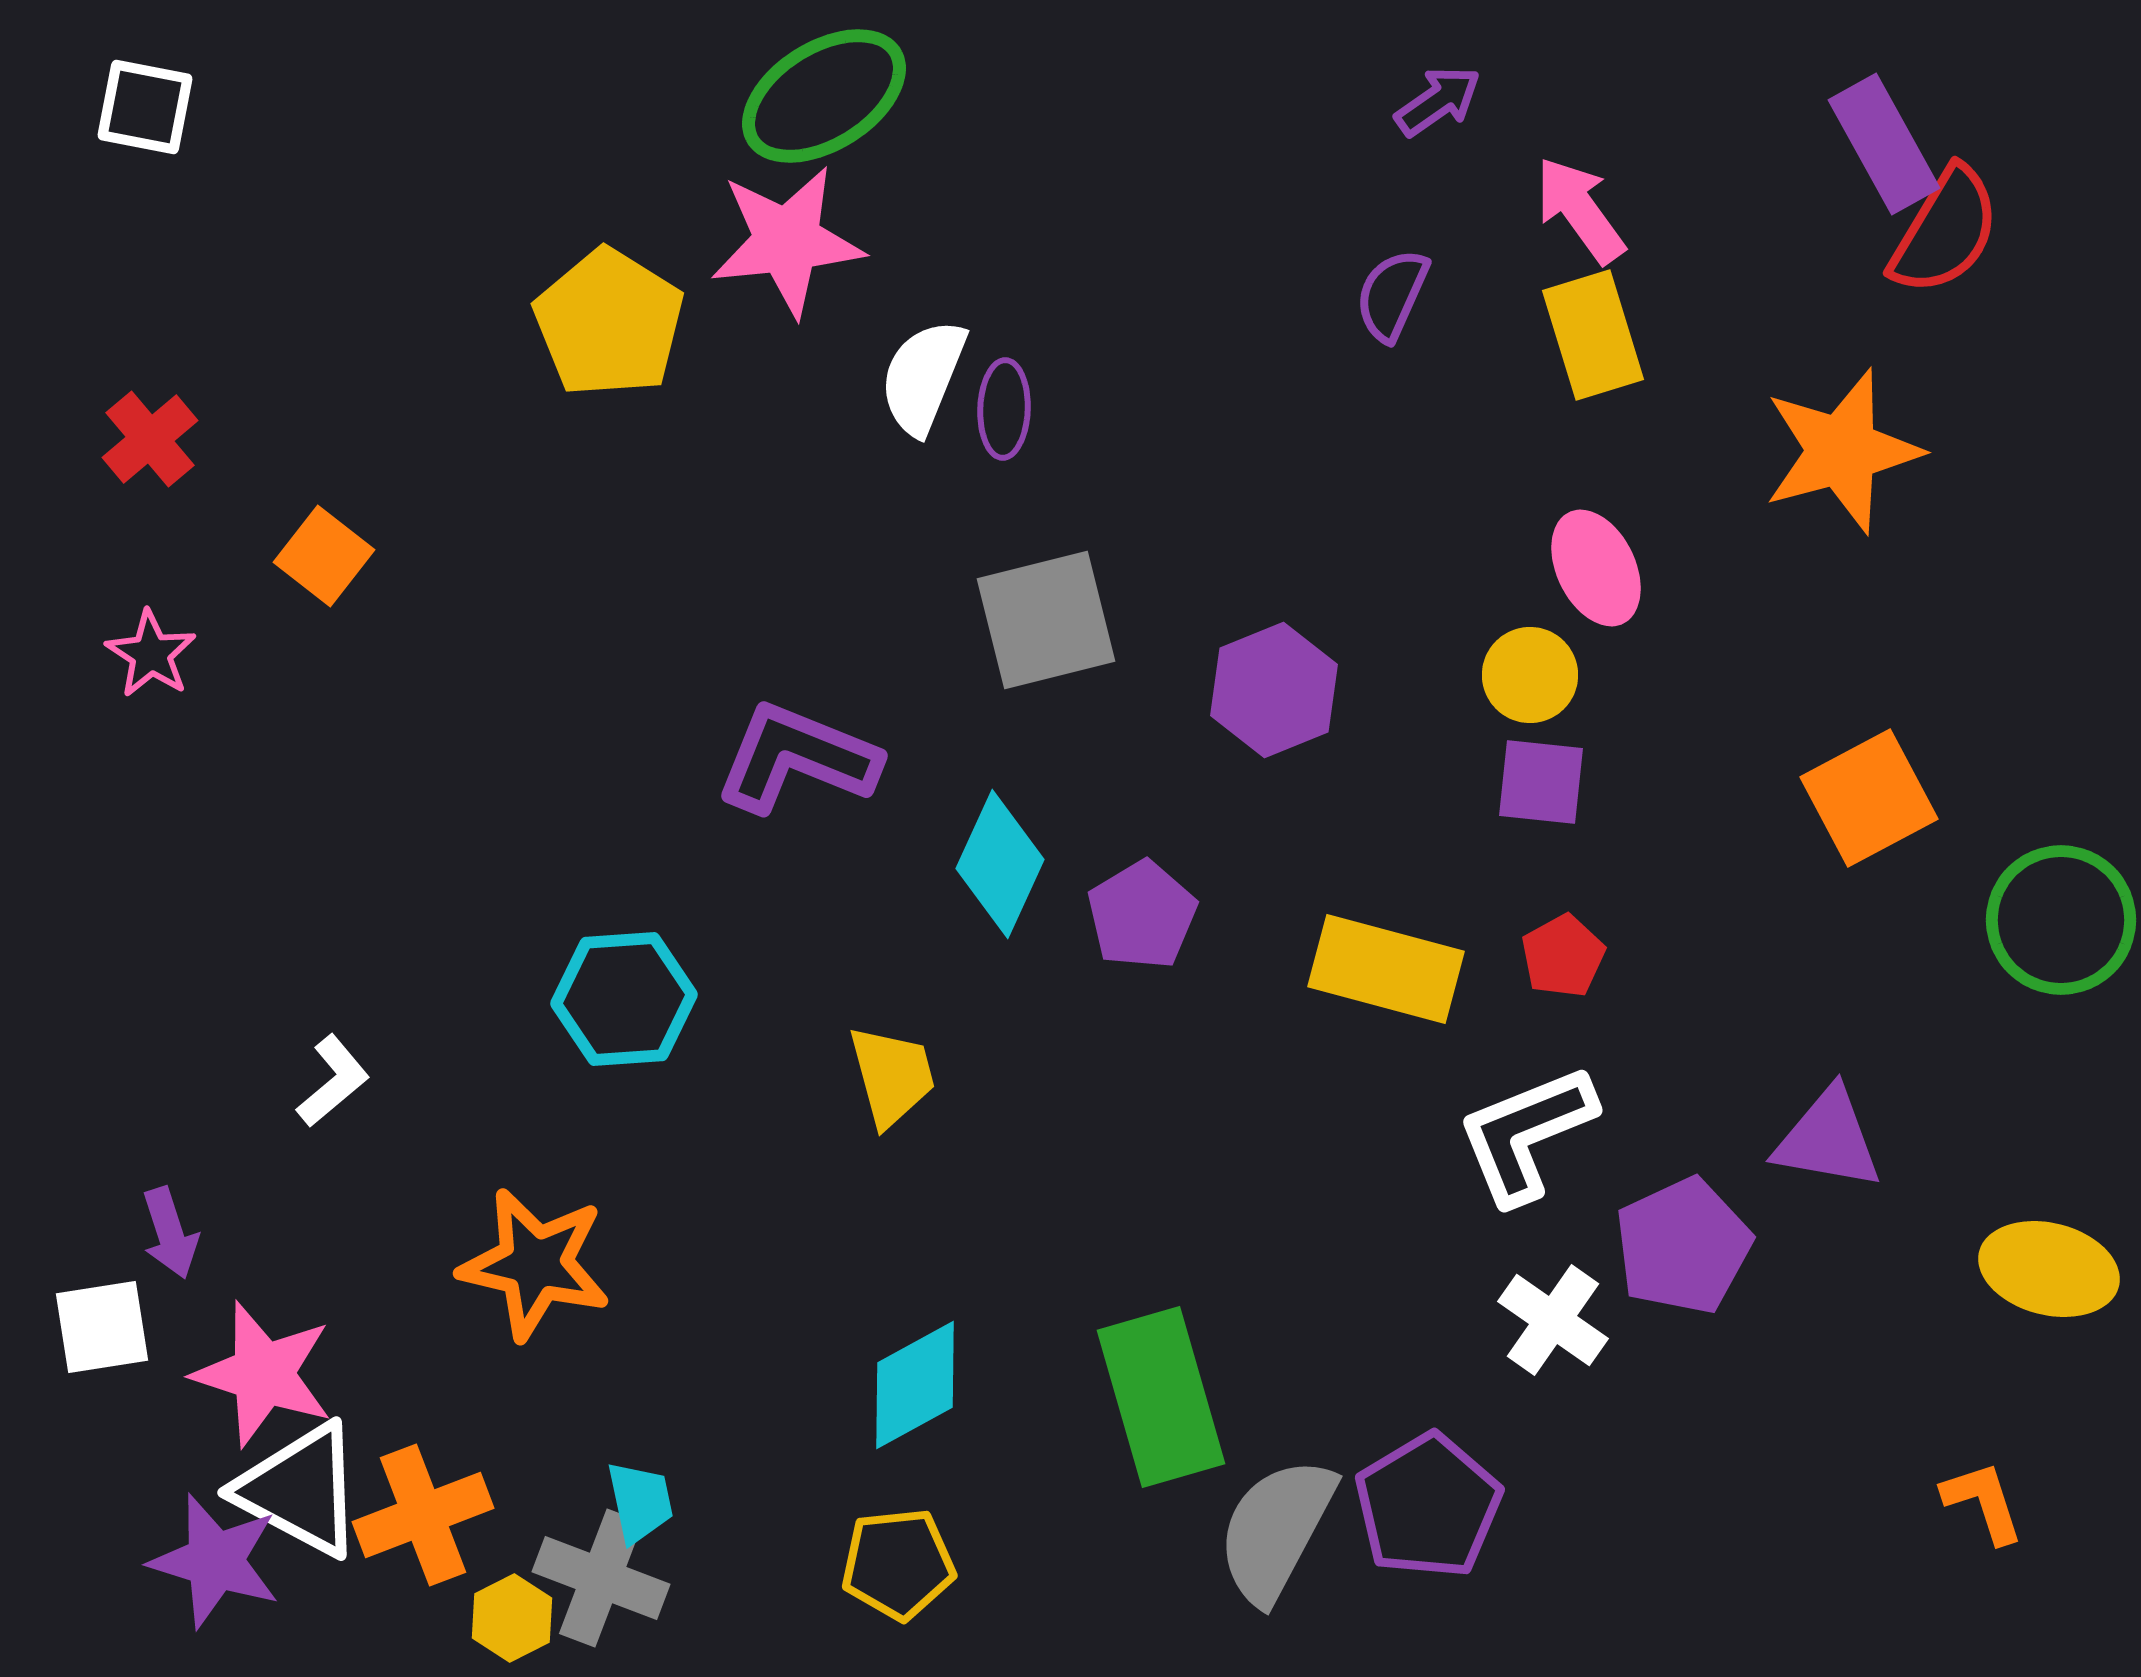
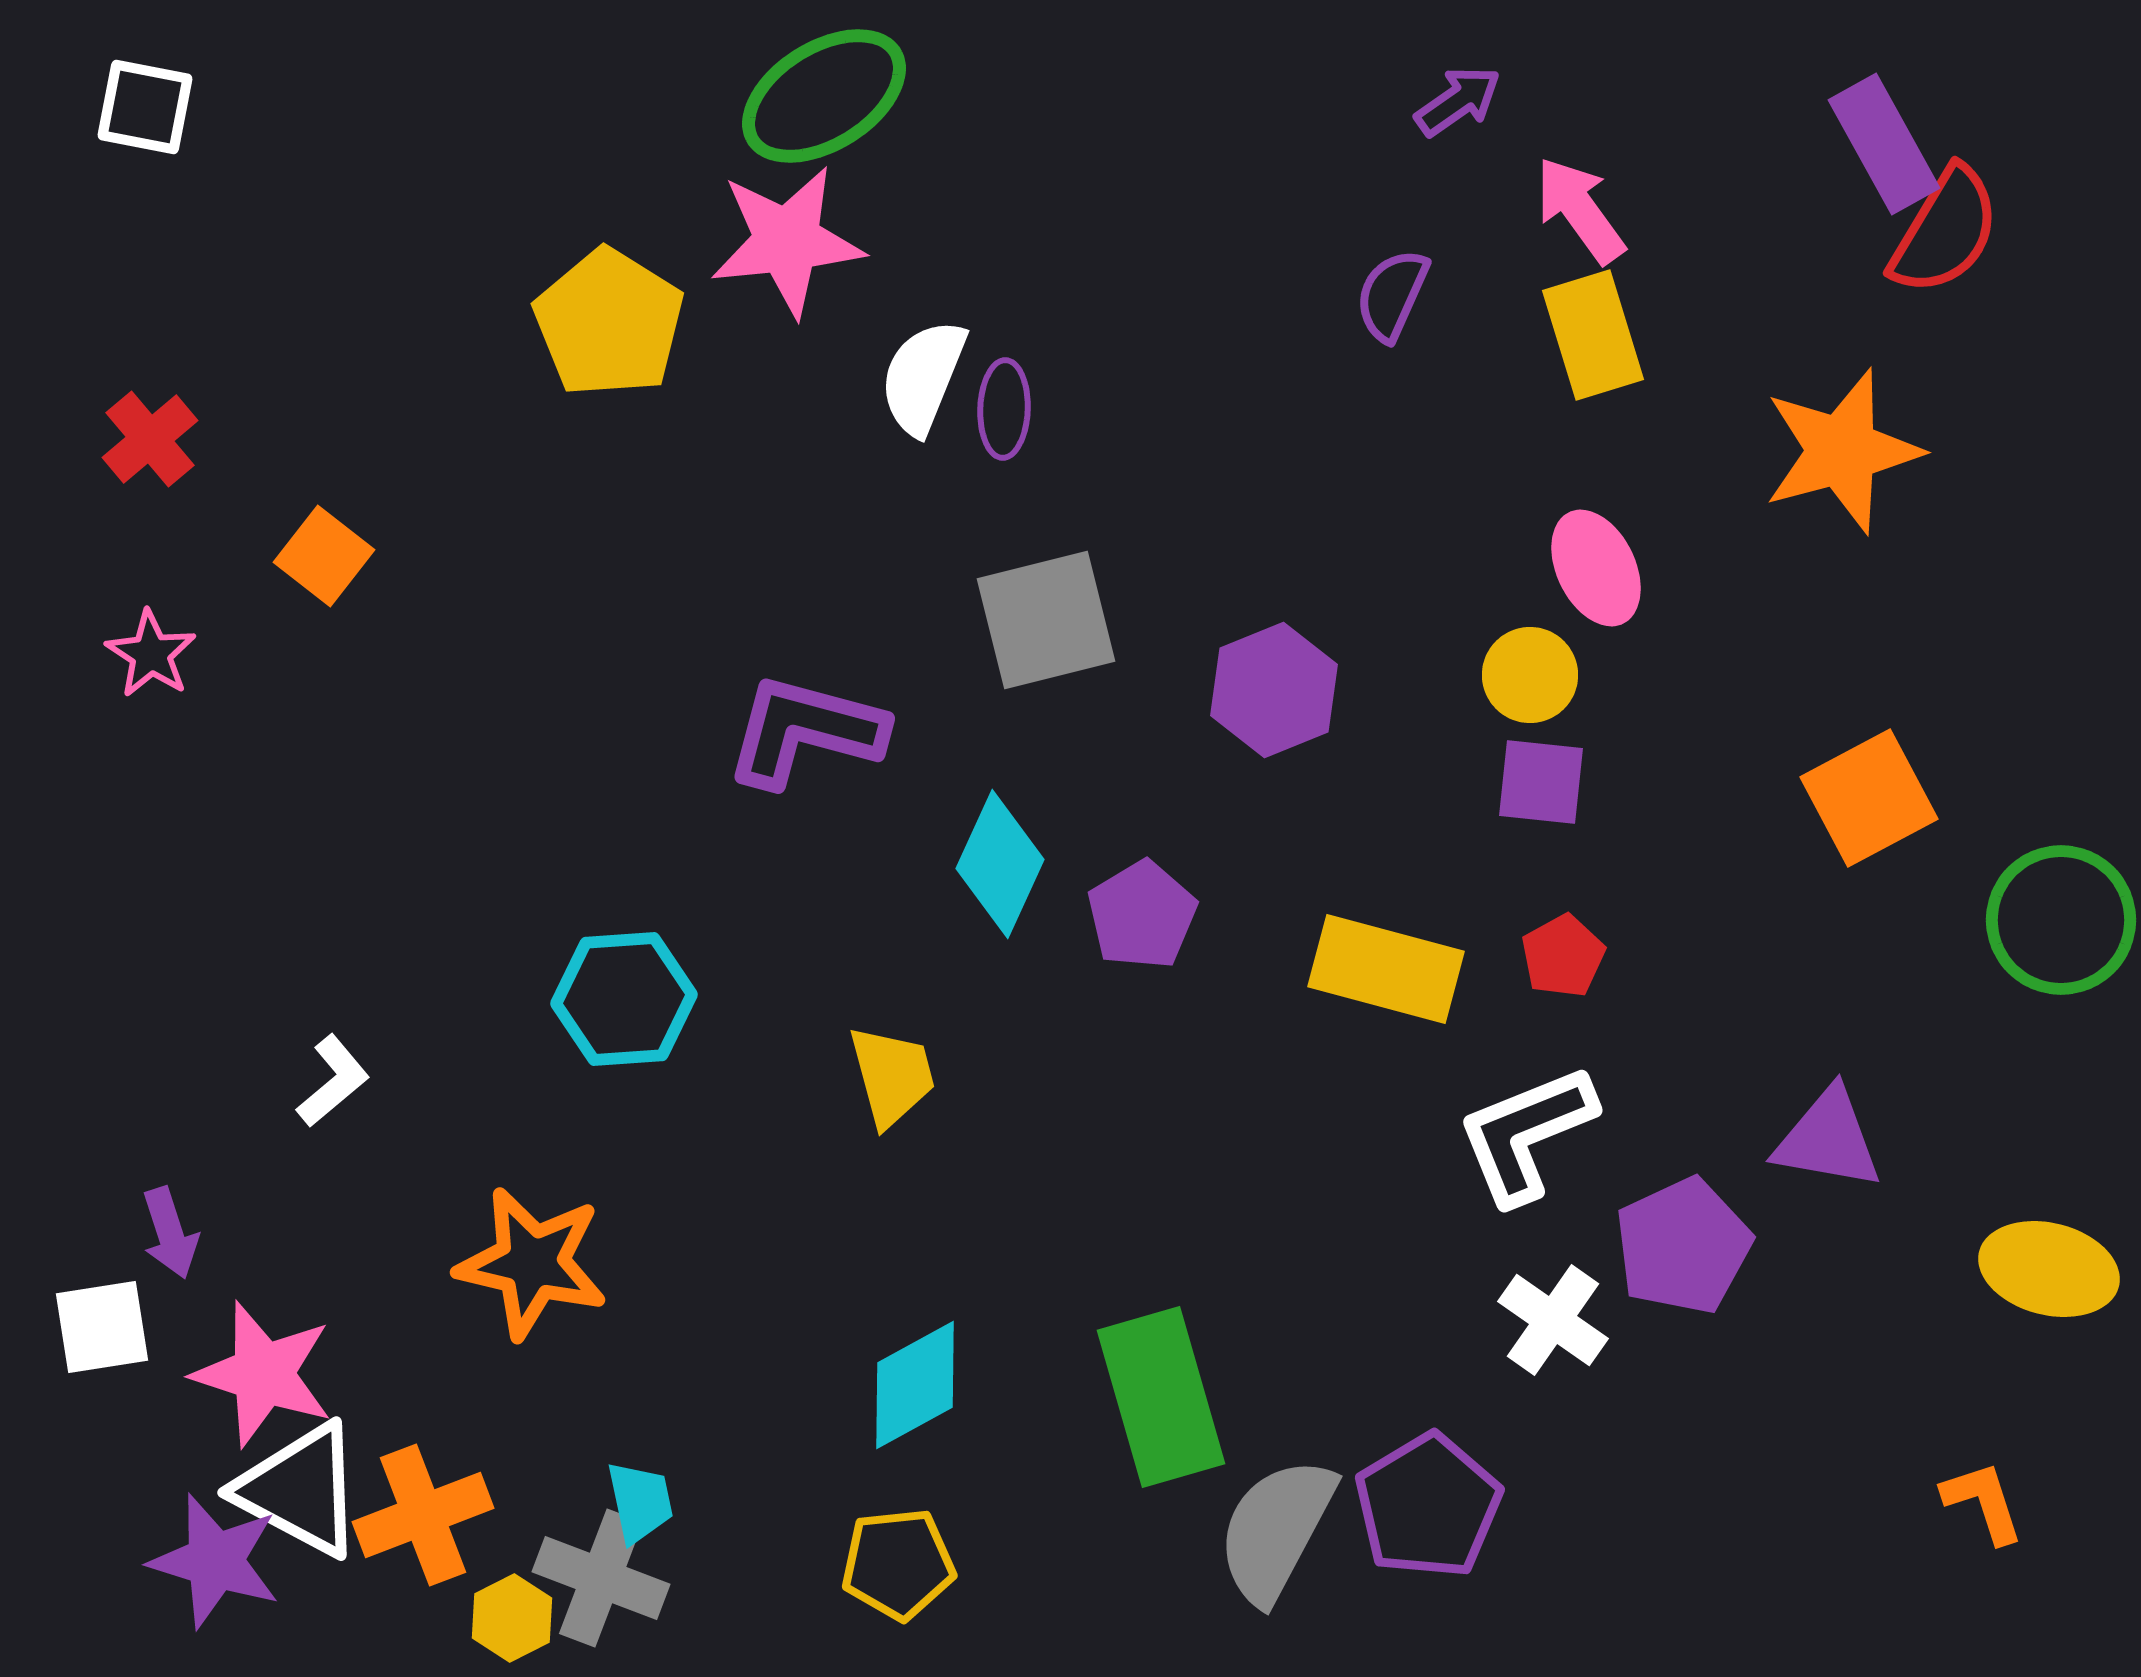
purple arrow at (1438, 101): moved 20 px right
purple L-shape at (797, 758): moved 8 px right, 27 px up; rotated 7 degrees counterclockwise
orange star at (535, 1264): moved 3 px left, 1 px up
